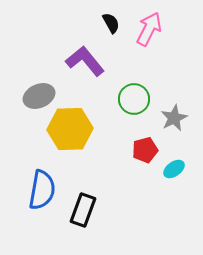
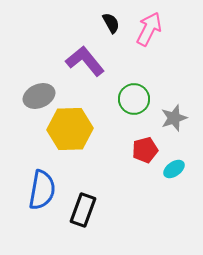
gray star: rotated 8 degrees clockwise
